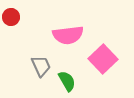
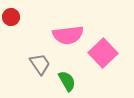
pink square: moved 6 px up
gray trapezoid: moved 1 px left, 2 px up; rotated 10 degrees counterclockwise
